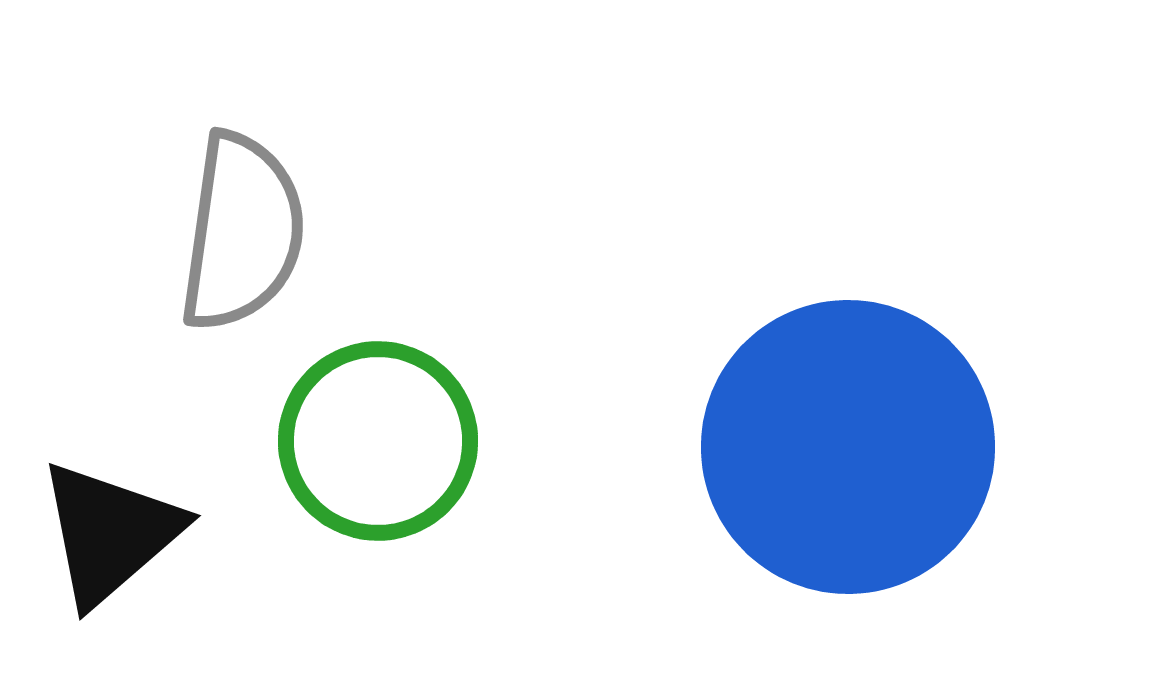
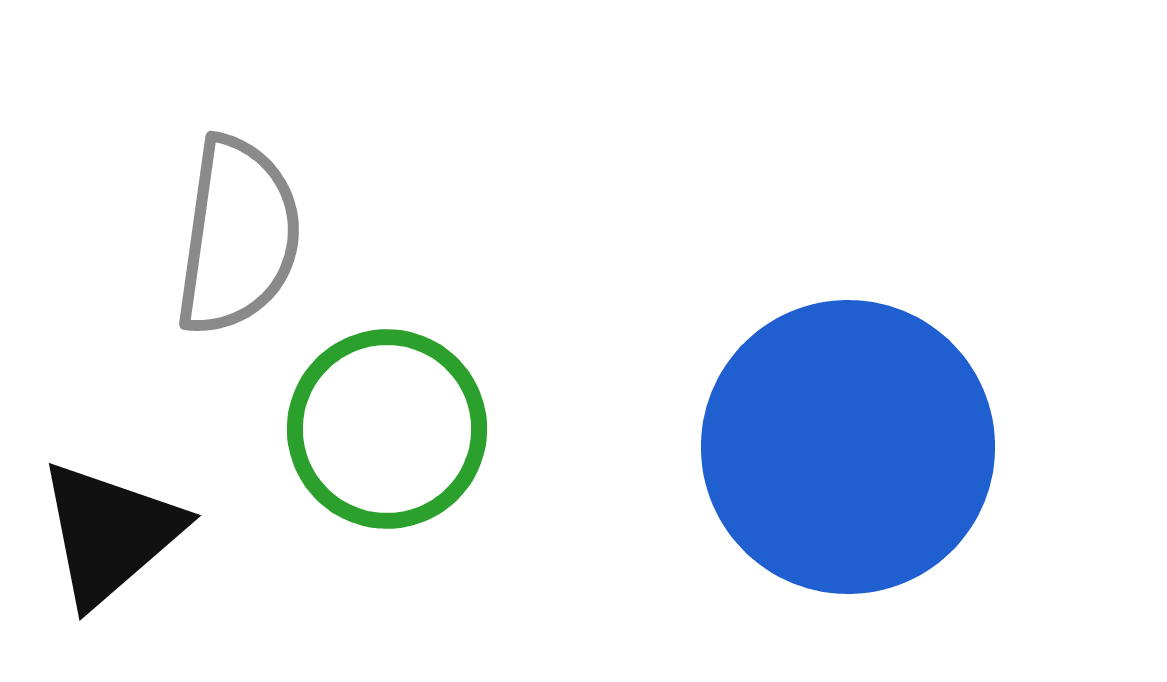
gray semicircle: moved 4 px left, 4 px down
green circle: moved 9 px right, 12 px up
